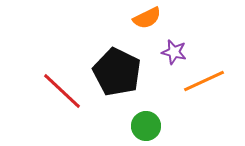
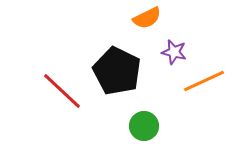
black pentagon: moved 1 px up
green circle: moved 2 px left
